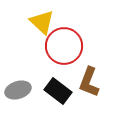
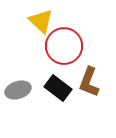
yellow triangle: moved 1 px left, 1 px up
black rectangle: moved 3 px up
